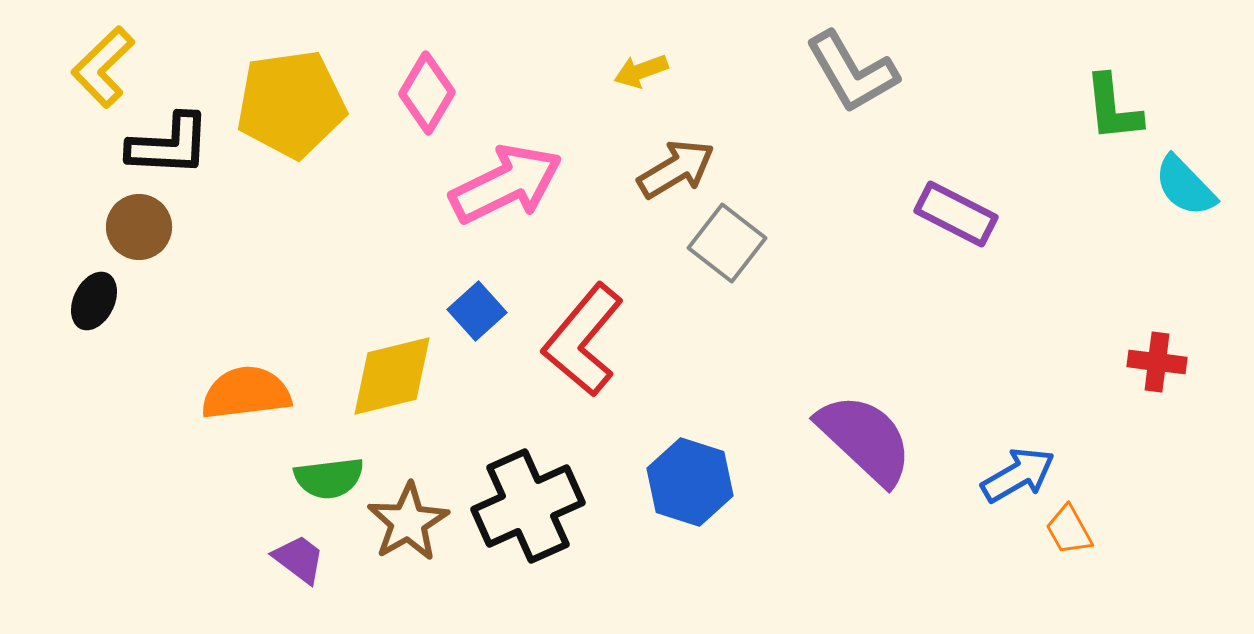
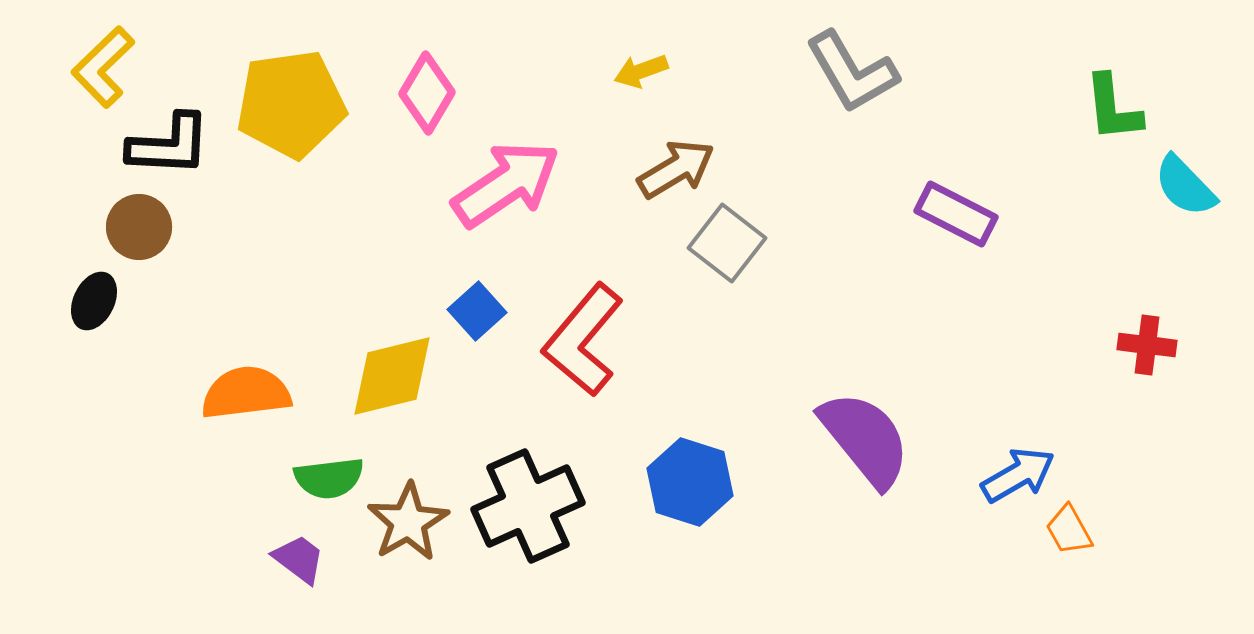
pink arrow: rotated 8 degrees counterclockwise
red cross: moved 10 px left, 17 px up
purple semicircle: rotated 8 degrees clockwise
